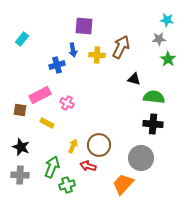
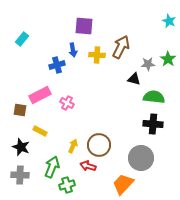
cyan star: moved 2 px right, 1 px down; rotated 16 degrees clockwise
gray star: moved 11 px left, 25 px down
yellow rectangle: moved 7 px left, 8 px down
